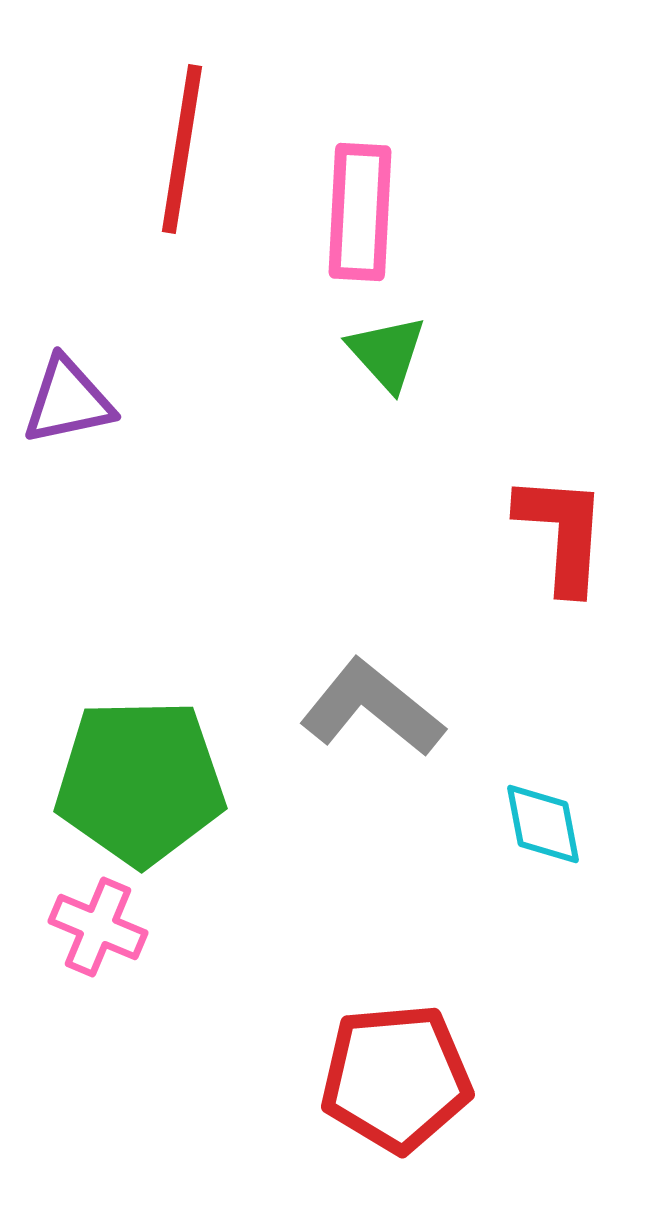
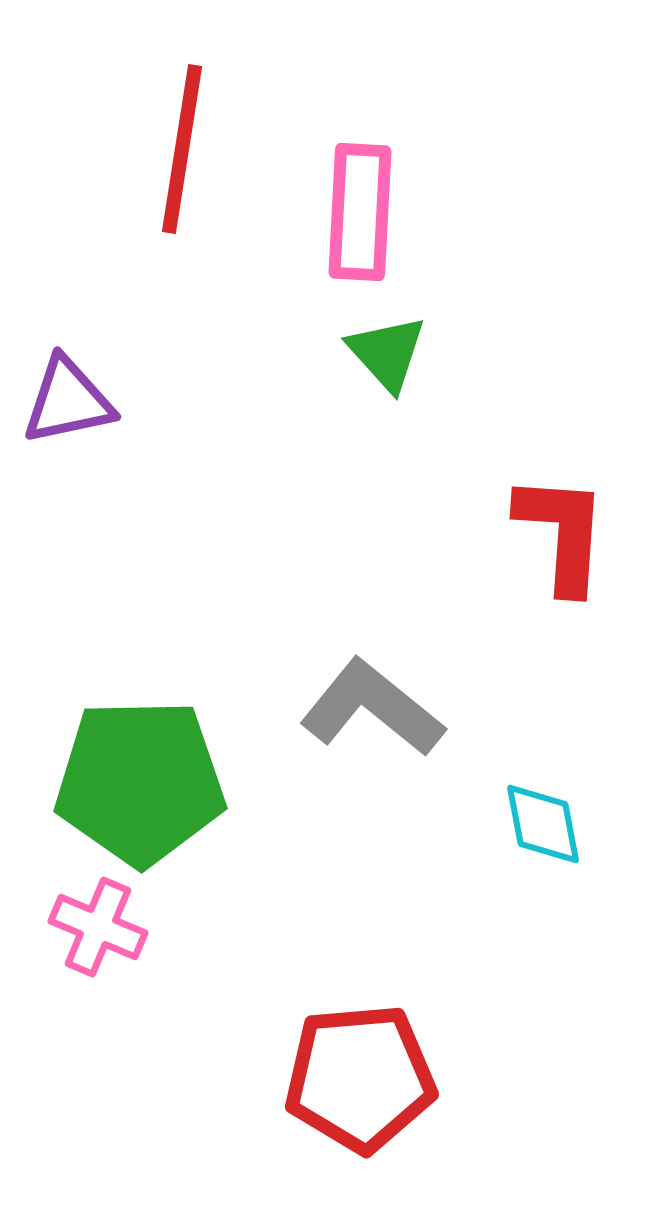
red pentagon: moved 36 px left
